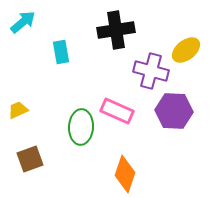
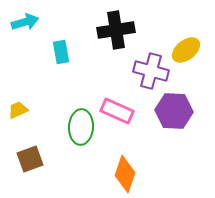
cyan arrow: moved 2 px right; rotated 24 degrees clockwise
